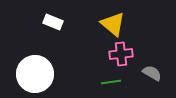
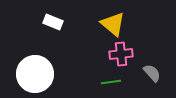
gray semicircle: rotated 18 degrees clockwise
